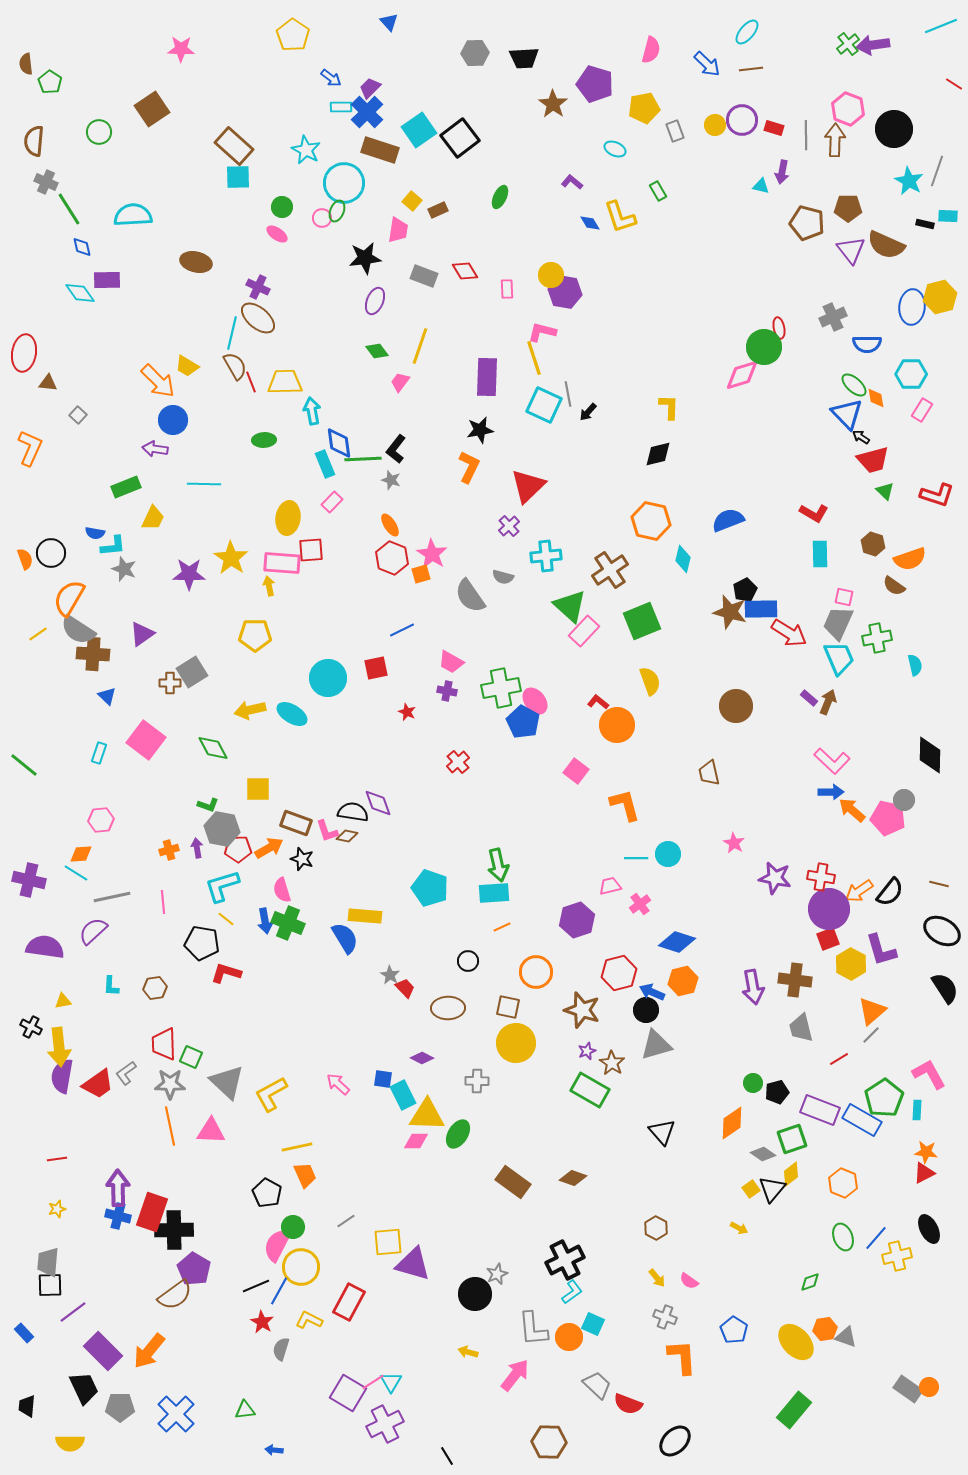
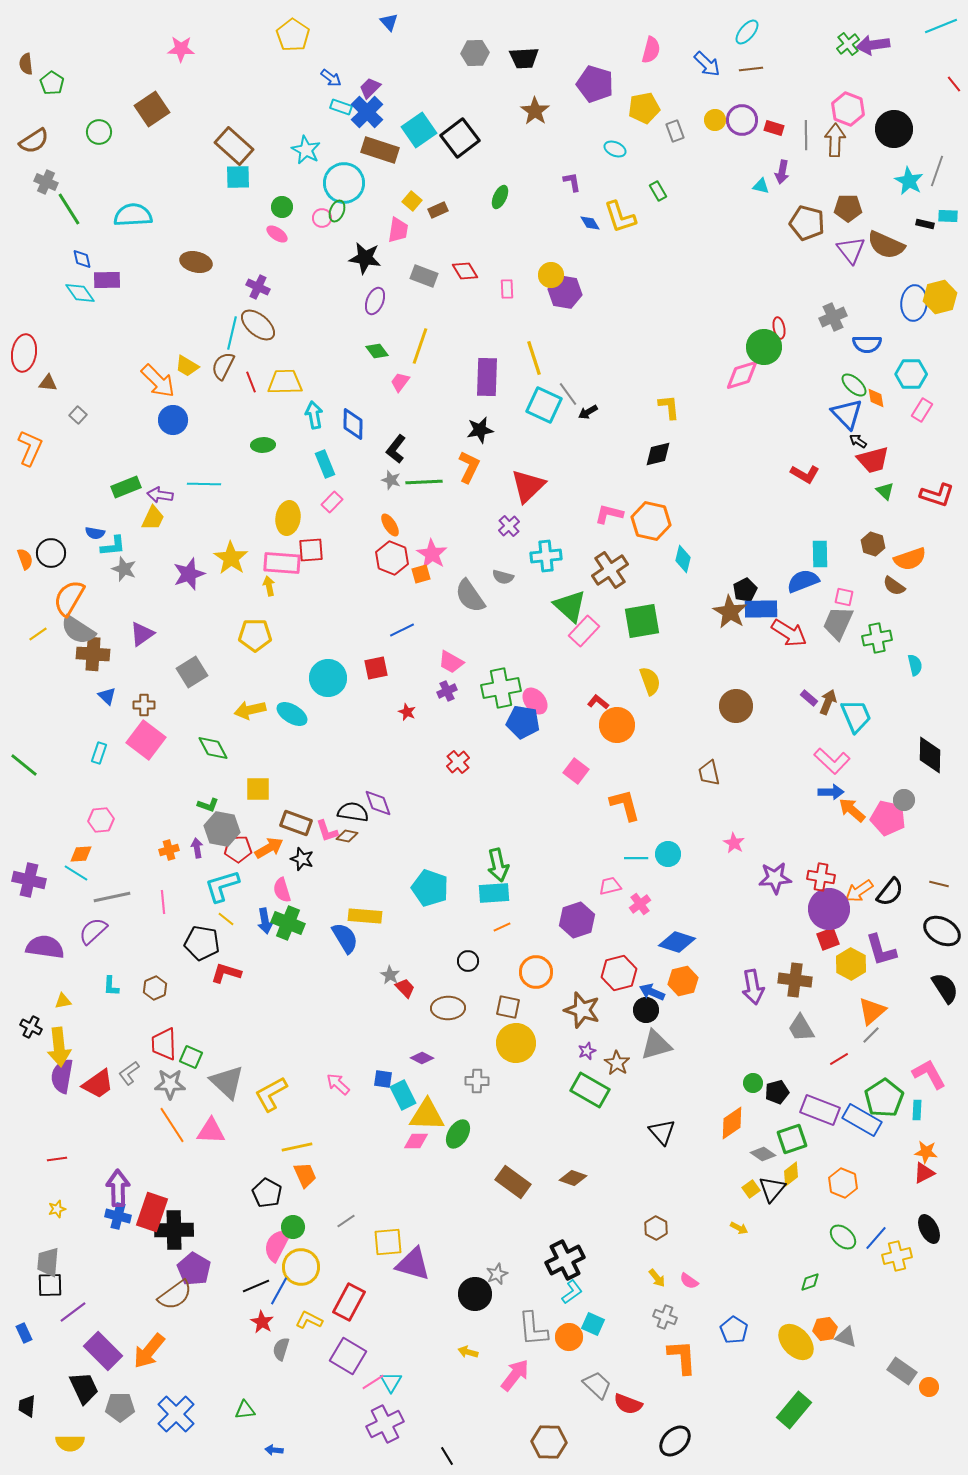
green pentagon at (50, 82): moved 2 px right, 1 px down
red line at (954, 84): rotated 18 degrees clockwise
brown star at (553, 104): moved 18 px left, 7 px down
cyan rectangle at (341, 107): rotated 20 degrees clockwise
yellow circle at (715, 125): moved 5 px up
brown semicircle at (34, 141): rotated 128 degrees counterclockwise
purple L-shape at (572, 182): rotated 40 degrees clockwise
blue diamond at (82, 247): moved 12 px down
black star at (365, 258): rotated 16 degrees clockwise
blue ellipse at (912, 307): moved 2 px right, 4 px up
brown ellipse at (258, 318): moved 7 px down
pink L-shape at (542, 332): moved 67 px right, 182 px down
brown semicircle at (235, 366): moved 12 px left; rotated 124 degrees counterclockwise
gray line at (568, 394): rotated 25 degrees counterclockwise
yellow L-shape at (669, 407): rotated 8 degrees counterclockwise
cyan arrow at (312, 411): moved 2 px right, 4 px down
black arrow at (588, 412): rotated 18 degrees clockwise
black arrow at (861, 437): moved 3 px left, 4 px down
green ellipse at (264, 440): moved 1 px left, 5 px down
blue diamond at (339, 443): moved 14 px right, 19 px up; rotated 8 degrees clockwise
purple arrow at (155, 449): moved 5 px right, 46 px down
green line at (363, 459): moved 61 px right, 23 px down
red L-shape at (814, 513): moved 9 px left, 39 px up
blue semicircle at (728, 520): moved 75 px right, 61 px down
purple star at (189, 574): rotated 20 degrees counterclockwise
brown star at (730, 612): rotated 16 degrees clockwise
green square at (642, 621): rotated 12 degrees clockwise
cyan trapezoid at (839, 658): moved 17 px right, 58 px down
brown cross at (170, 683): moved 26 px left, 22 px down
purple cross at (447, 691): rotated 36 degrees counterclockwise
blue pentagon at (523, 722): rotated 20 degrees counterclockwise
purple star at (775, 878): rotated 16 degrees counterclockwise
brown hexagon at (155, 988): rotated 15 degrees counterclockwise
gray trapezoid at (801, 1028): rotated 16 degrees counterclockwise
brown star at (612, 1063): moved 5 px right
gray L-shape at (126, 1073): moved 3 px right
orange line at (170, 1126): moved 2 px right, 1 px up; rotated 21 degrees counterclockwise
green ellipse at (843, 1237): rotated 28 degrees counterclockwise
blue rectangle at (24, 1333): rotated 18 degrees clockwise
gray rectangle at (908, 1389): moved 6 px left, 18 px up
purple square at (348, 1393): moved 37 px up
